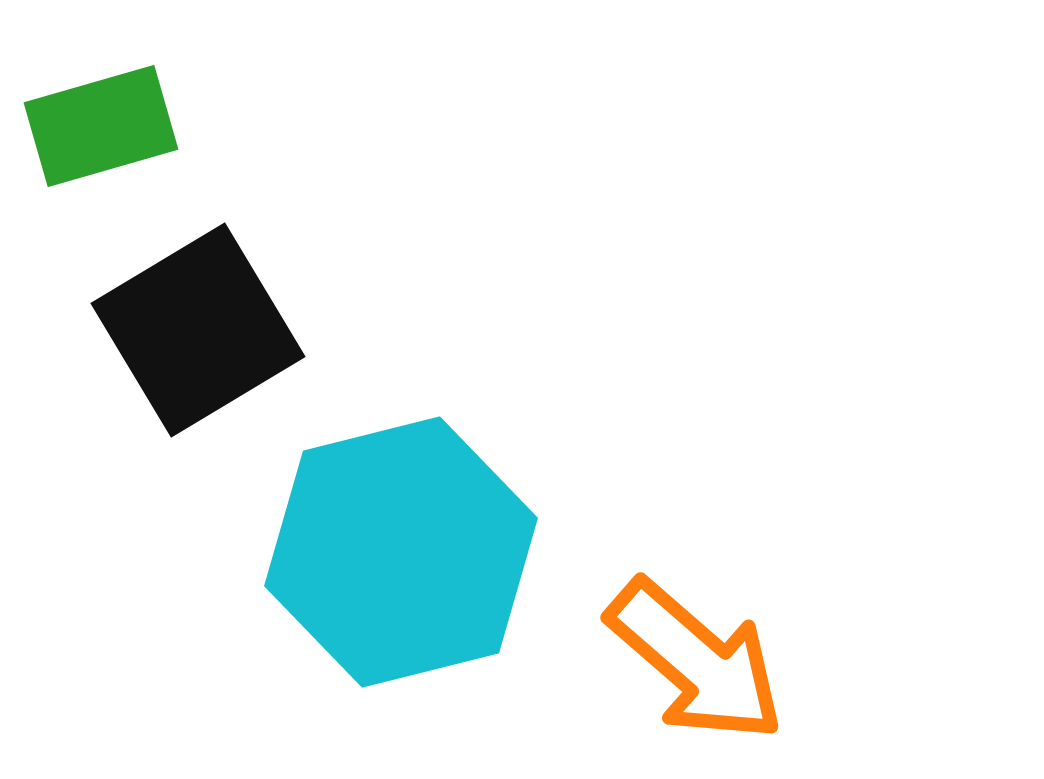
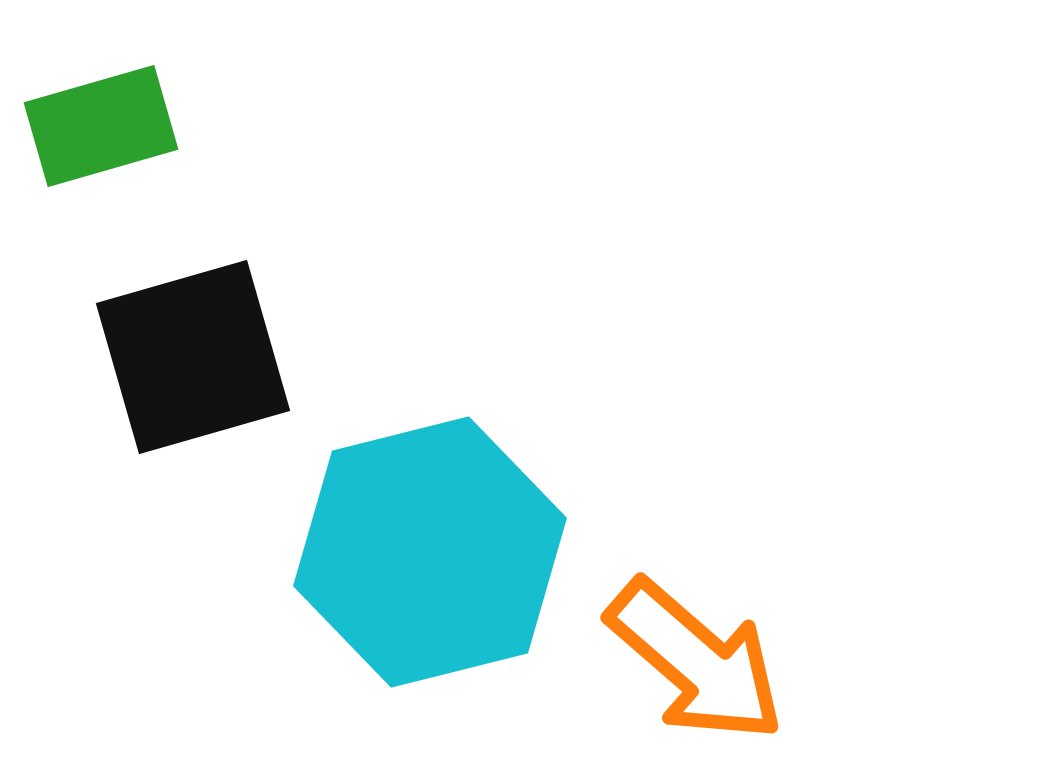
black square: moved 5 px left, 27 px down; rotated 15 degrees clockwise
cyan hexagon: moved 29 px right
